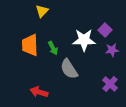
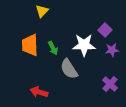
white star: moved 5 px down
